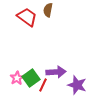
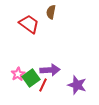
brown semicircle: moved 3 px right, 2 px down
red trapezoid: moved 2 px right, 7 px down
purple arrow: moved 6 px left, 2 px up
pink star: moved 1 px right, 4 px up
